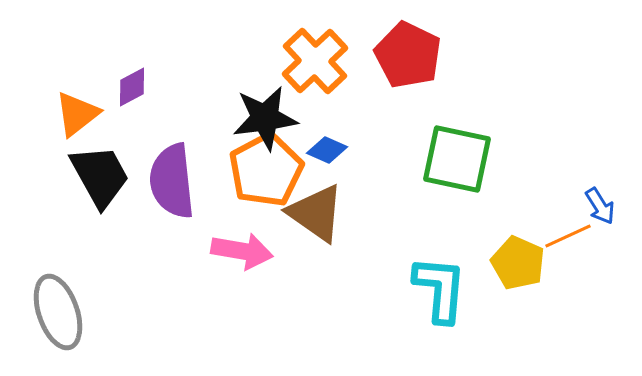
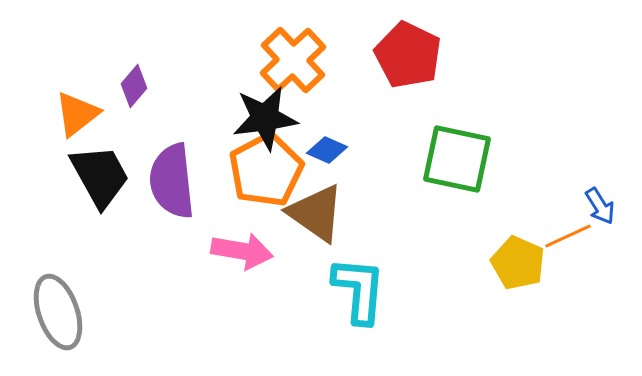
orange cross: moved 22 px left, 1 px up
purple diamond: moved 2 px right, 1 px up; rotated 21 degrees counterclockwise
cyan L-shape: moved 81 px left, 1 px down
